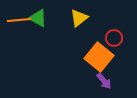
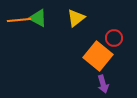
yellow triangle: moved 3 px left
orange square: moved 1 px left, 1 px up
purple arrow: moved 1 px left, 3 px down; rotated 24 degrees clockwise
